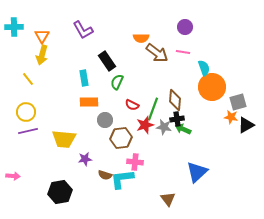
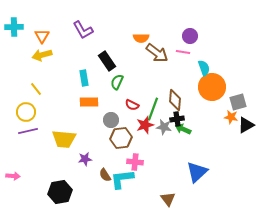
purple circle: moved 5 px right, 9 px down
yellow arrow: rotated 60 degrees clockwise
yellow line: moved 8 px right, 10 px down
gray circle: moved 6 px right
brown semicircle: rotated 40 degrees clockwise
